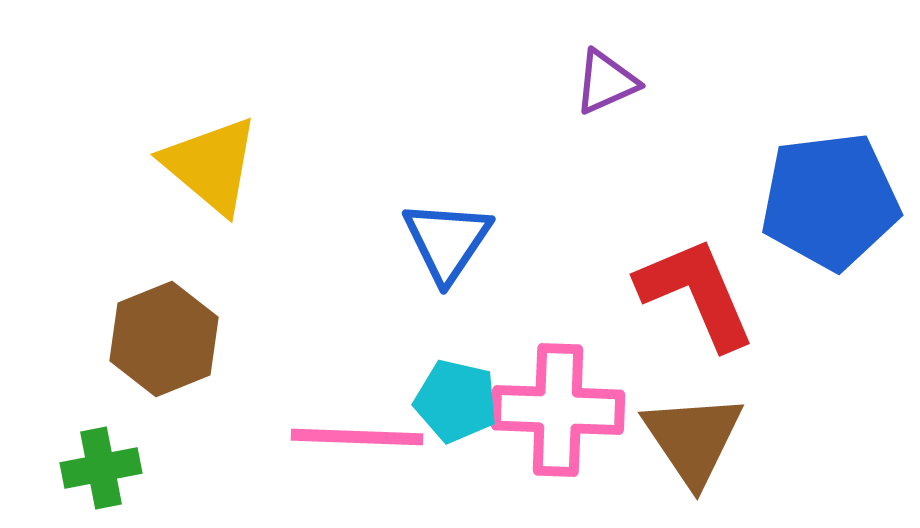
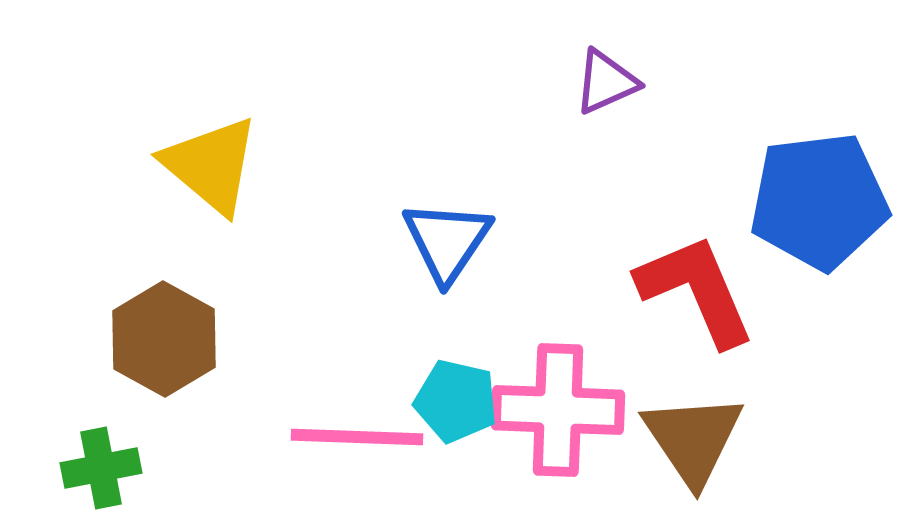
blue pentagon: moved 11 px left
red L-shape: moved 3 px up
brown hexagon: rotated 9 degrees counterclockwise
